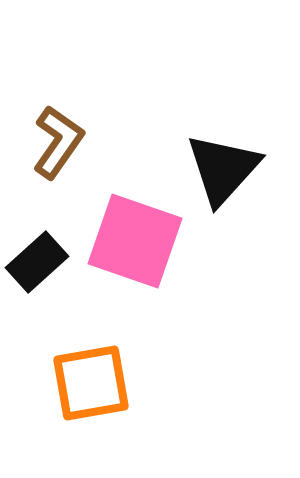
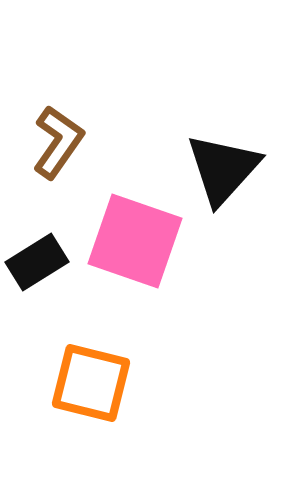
black rectangle: rotated 10 degrees clockwise
orange square: rotated 24 degrees clockwise
